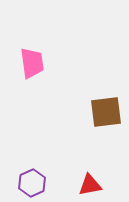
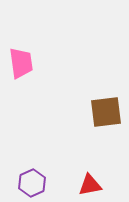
pink trapezoid: moved 11 px left
